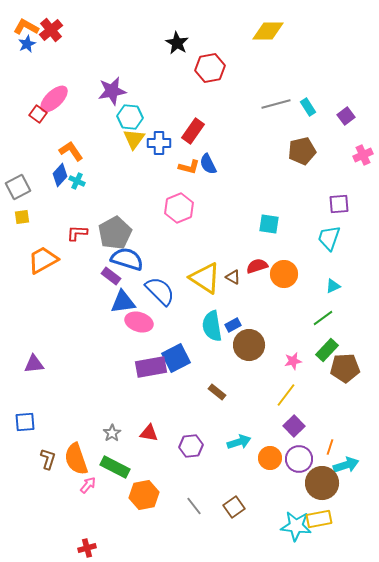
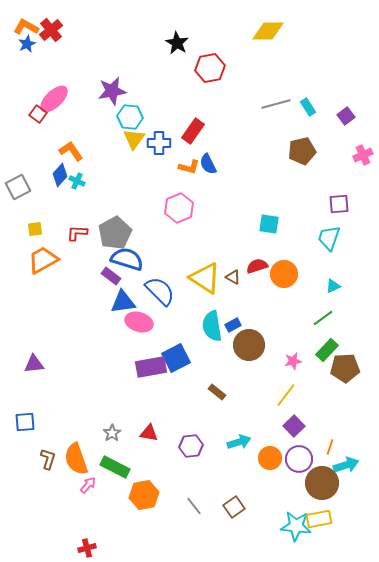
yellow square at (22, 217): moved 13 px right, 12 px down
